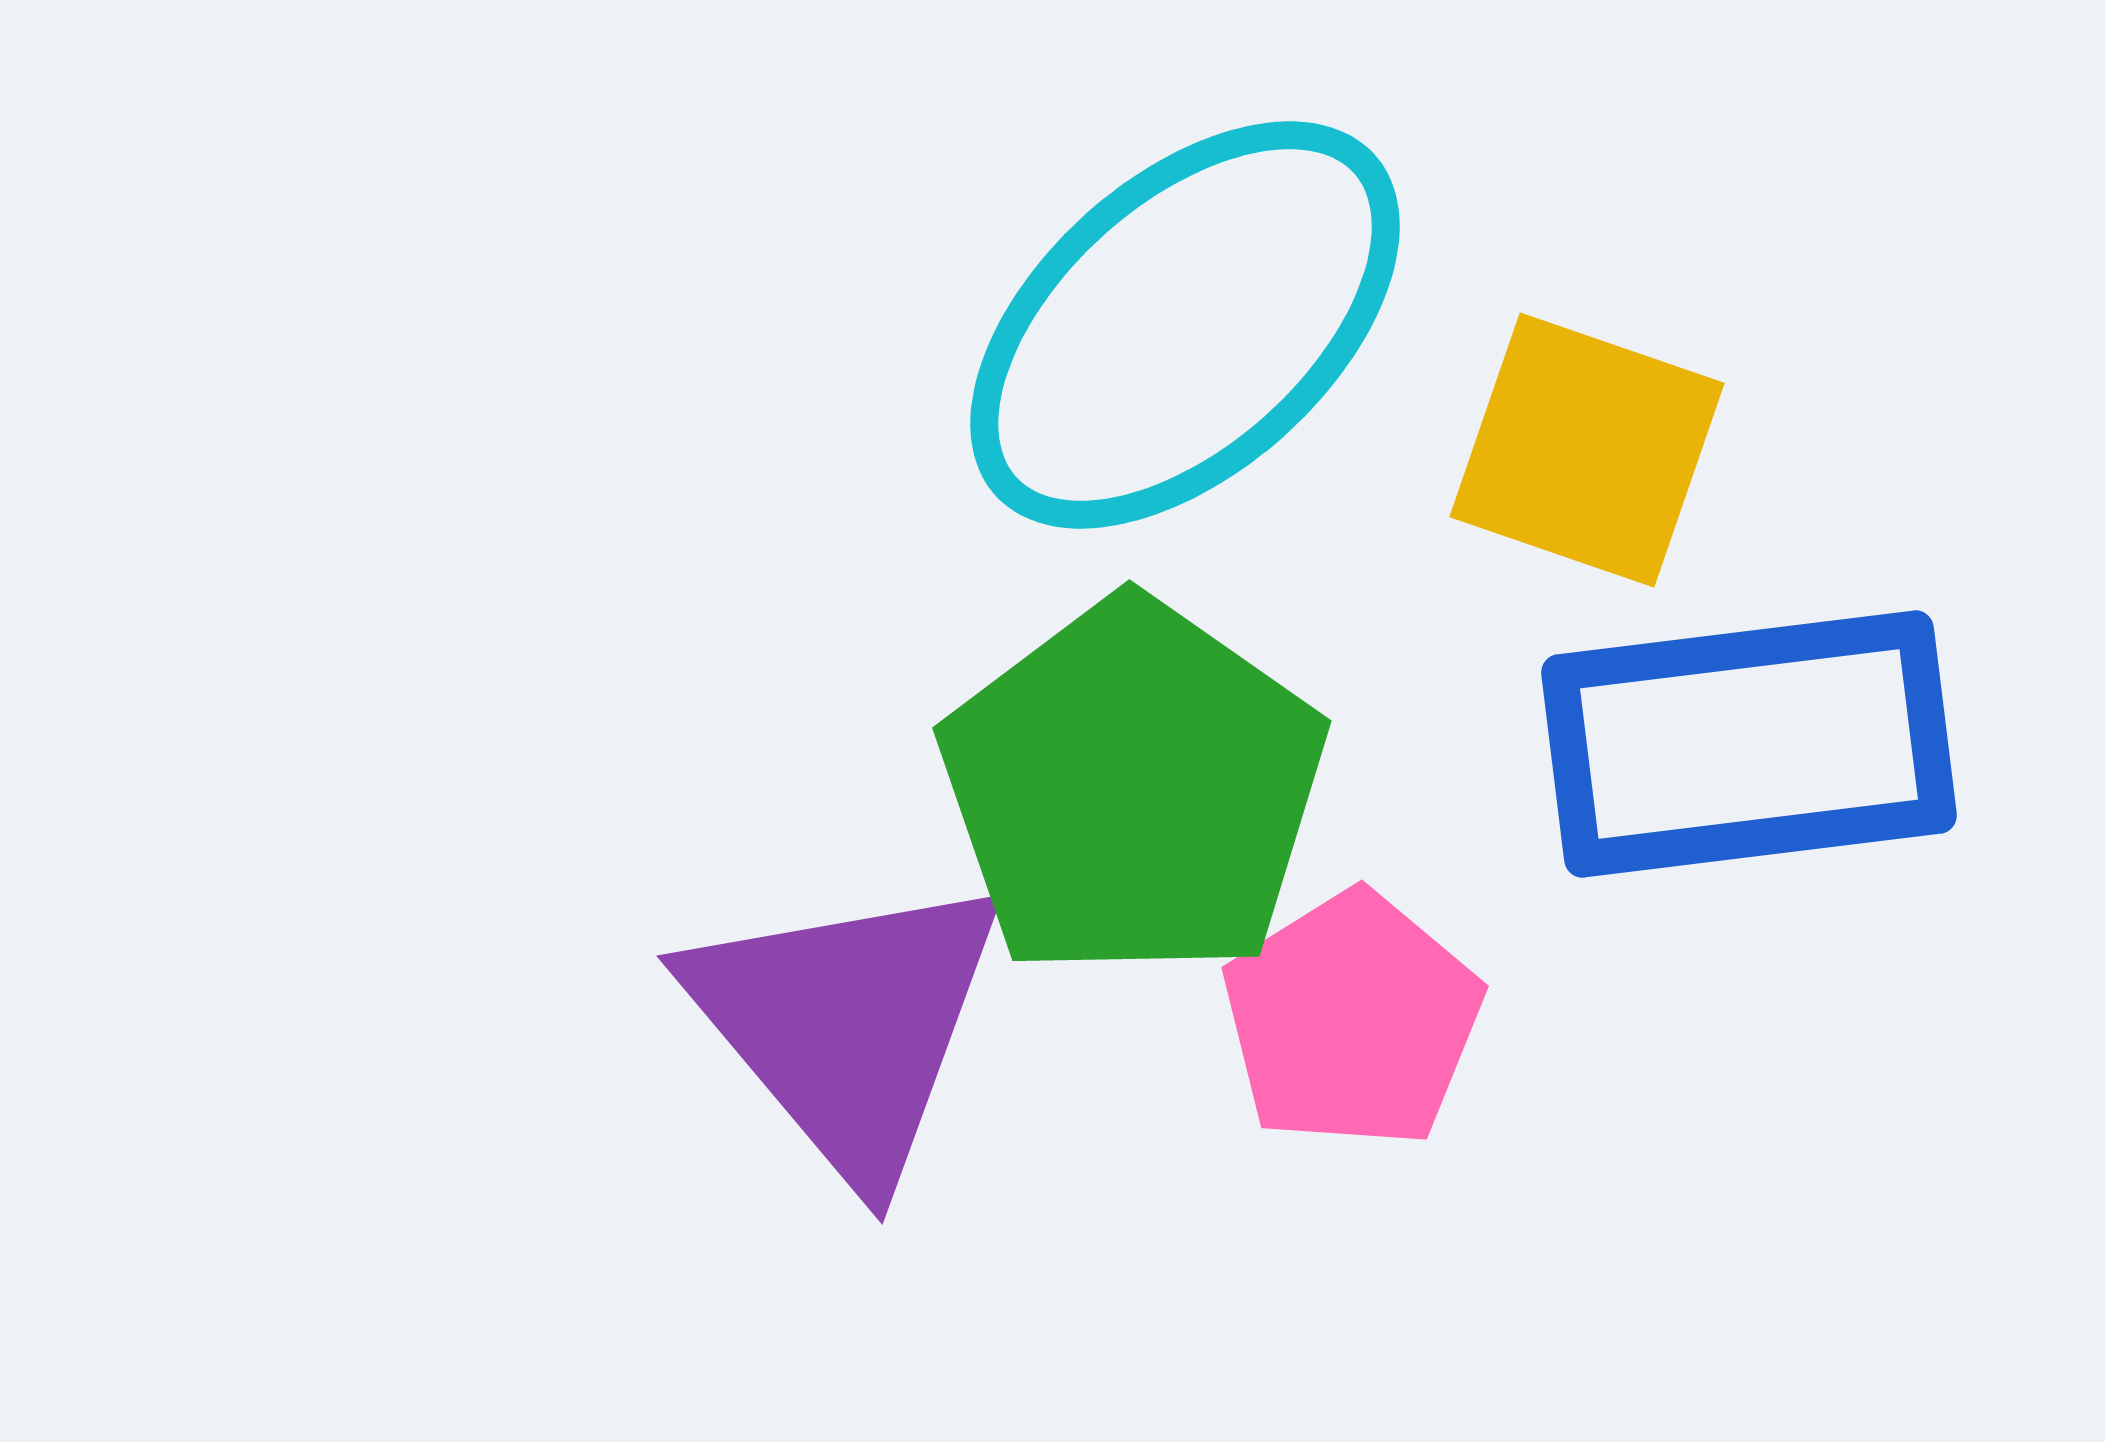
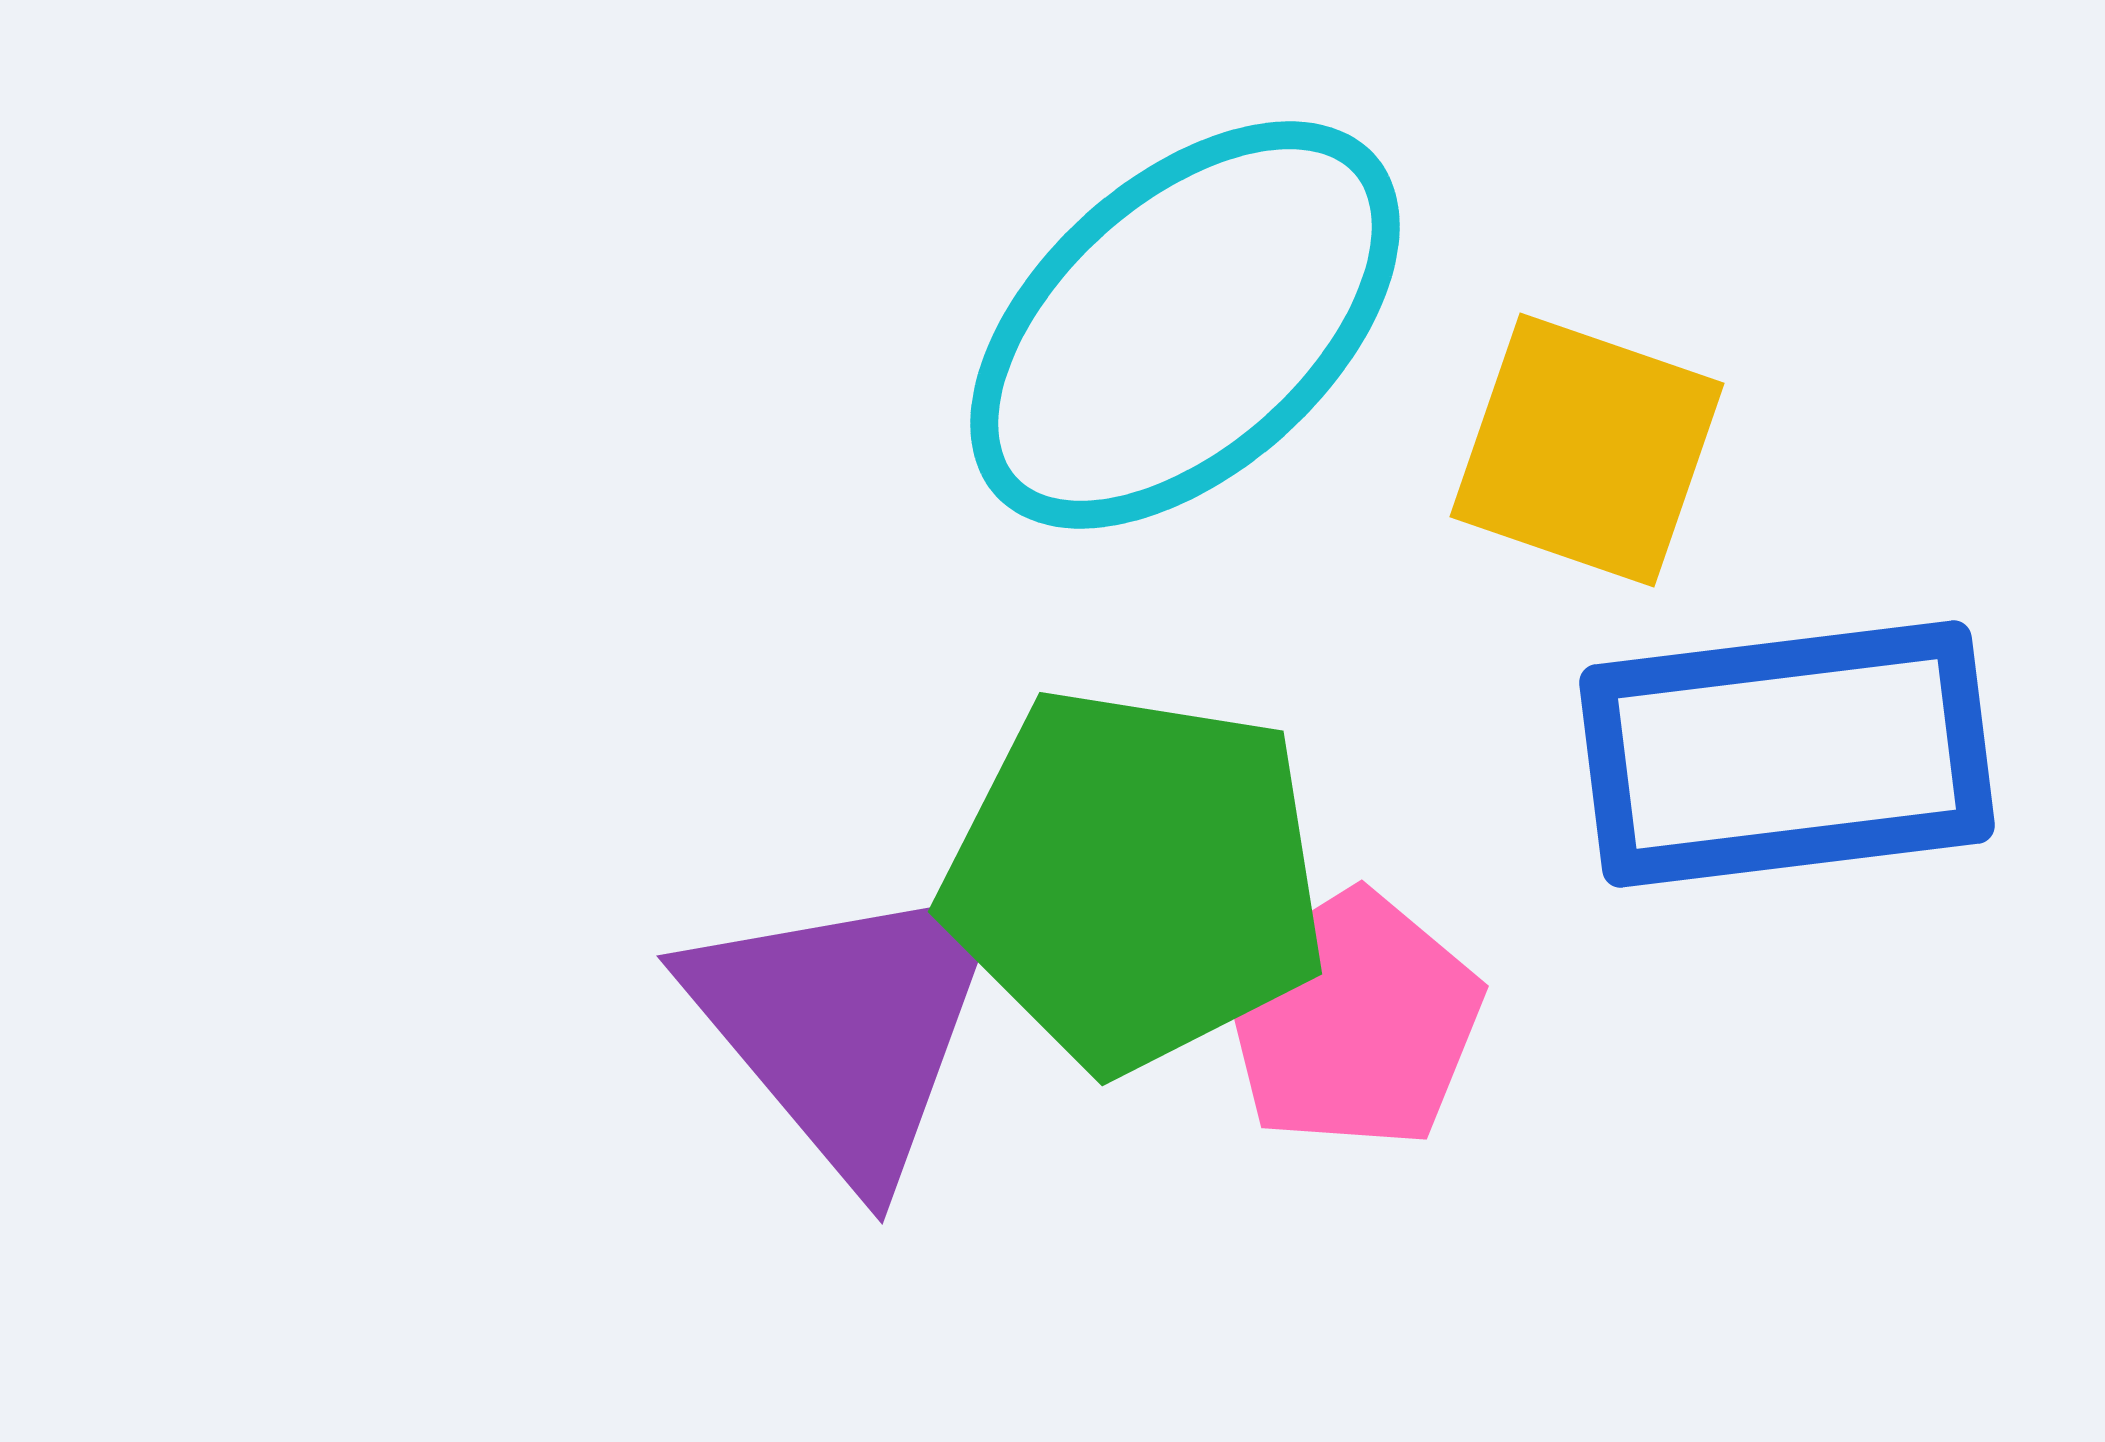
blue rectangle: moved 38 px right, 10 px down
green pentagon: moved 2 px right, 90 px down; rotated 26 degrees counterclockwise
